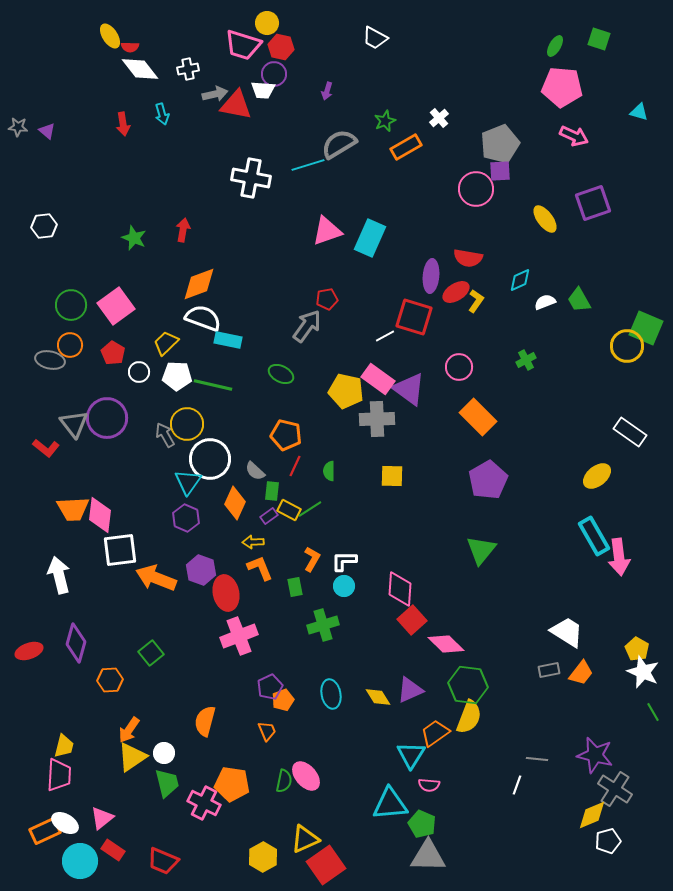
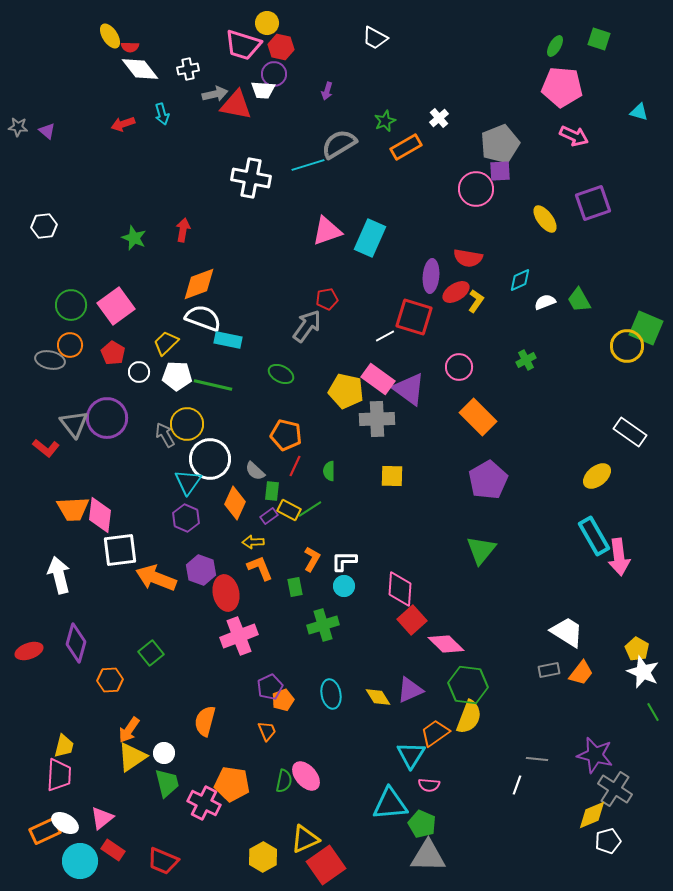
red arrow at (123, 124): rotated 80 degrees clockwise
